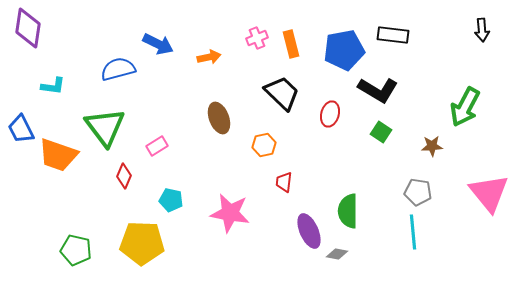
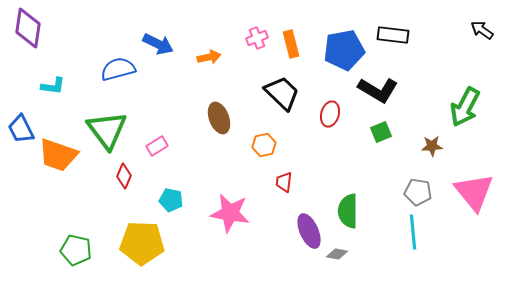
black arrow: rotated 130 degrees clockwise
green triangle: moved 2 px right, 3 px down
green square: rotated 35 degrees clockwise
pink triangle: moved 15 px left, 1 px up
